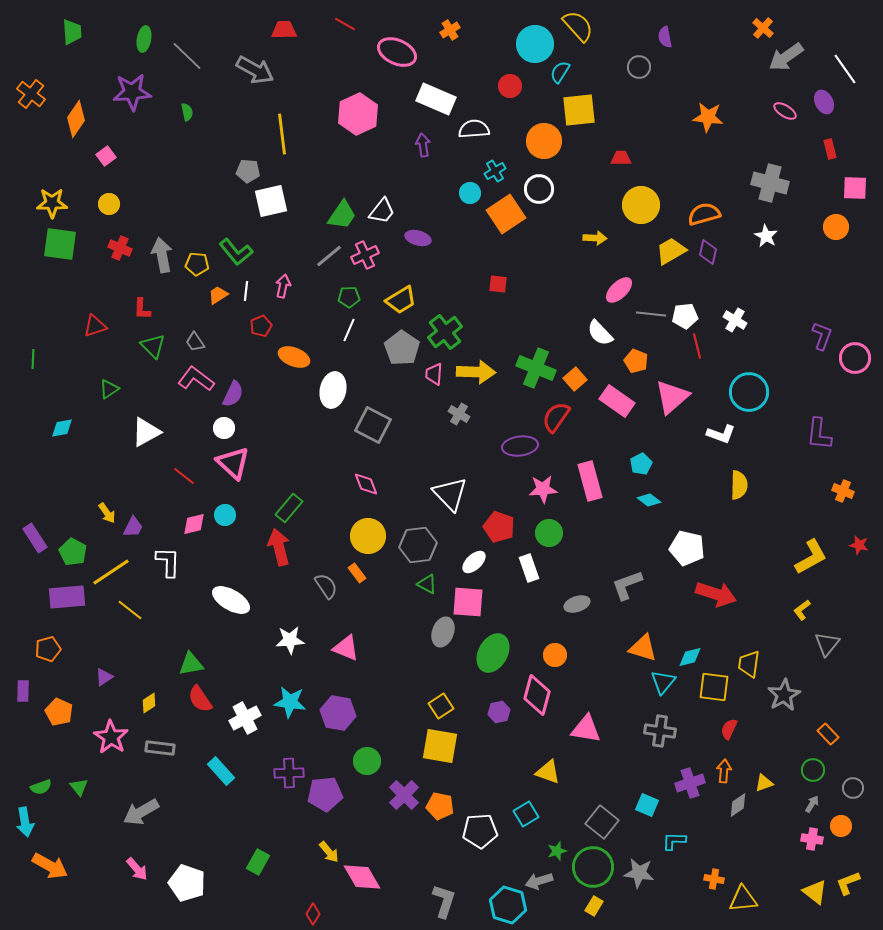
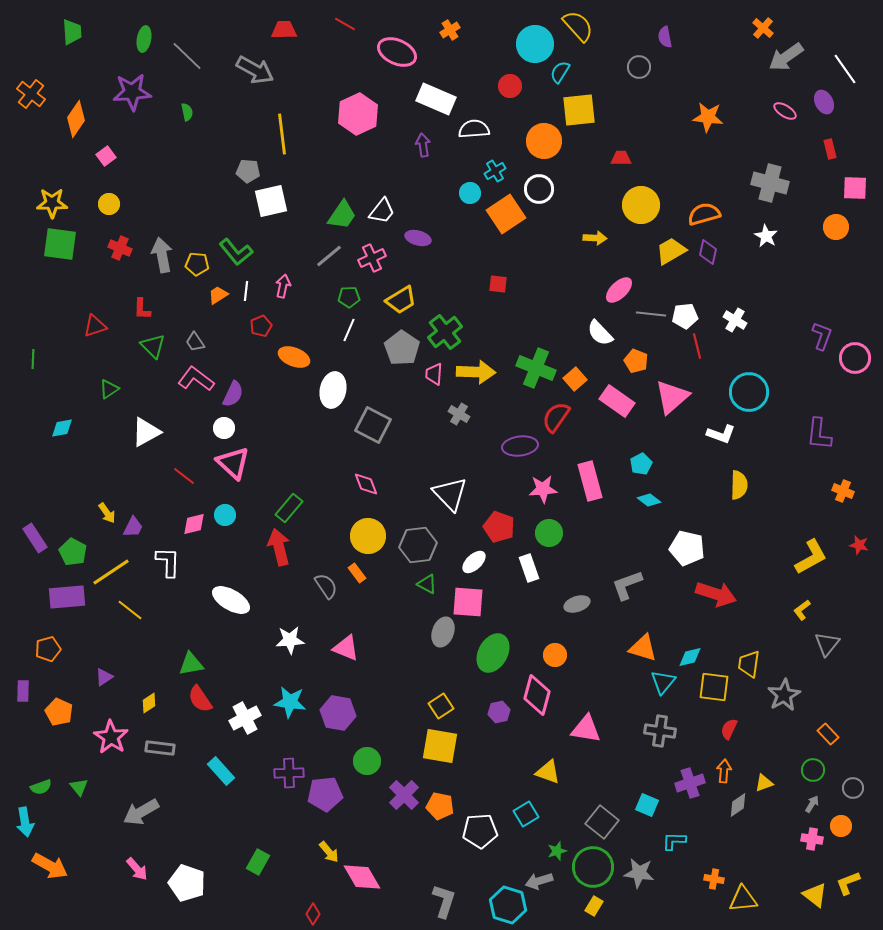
pink cross at (365, 255): moved 7 px right, 3 px down
yellow triangle at (815, 892): moved 3 px down
